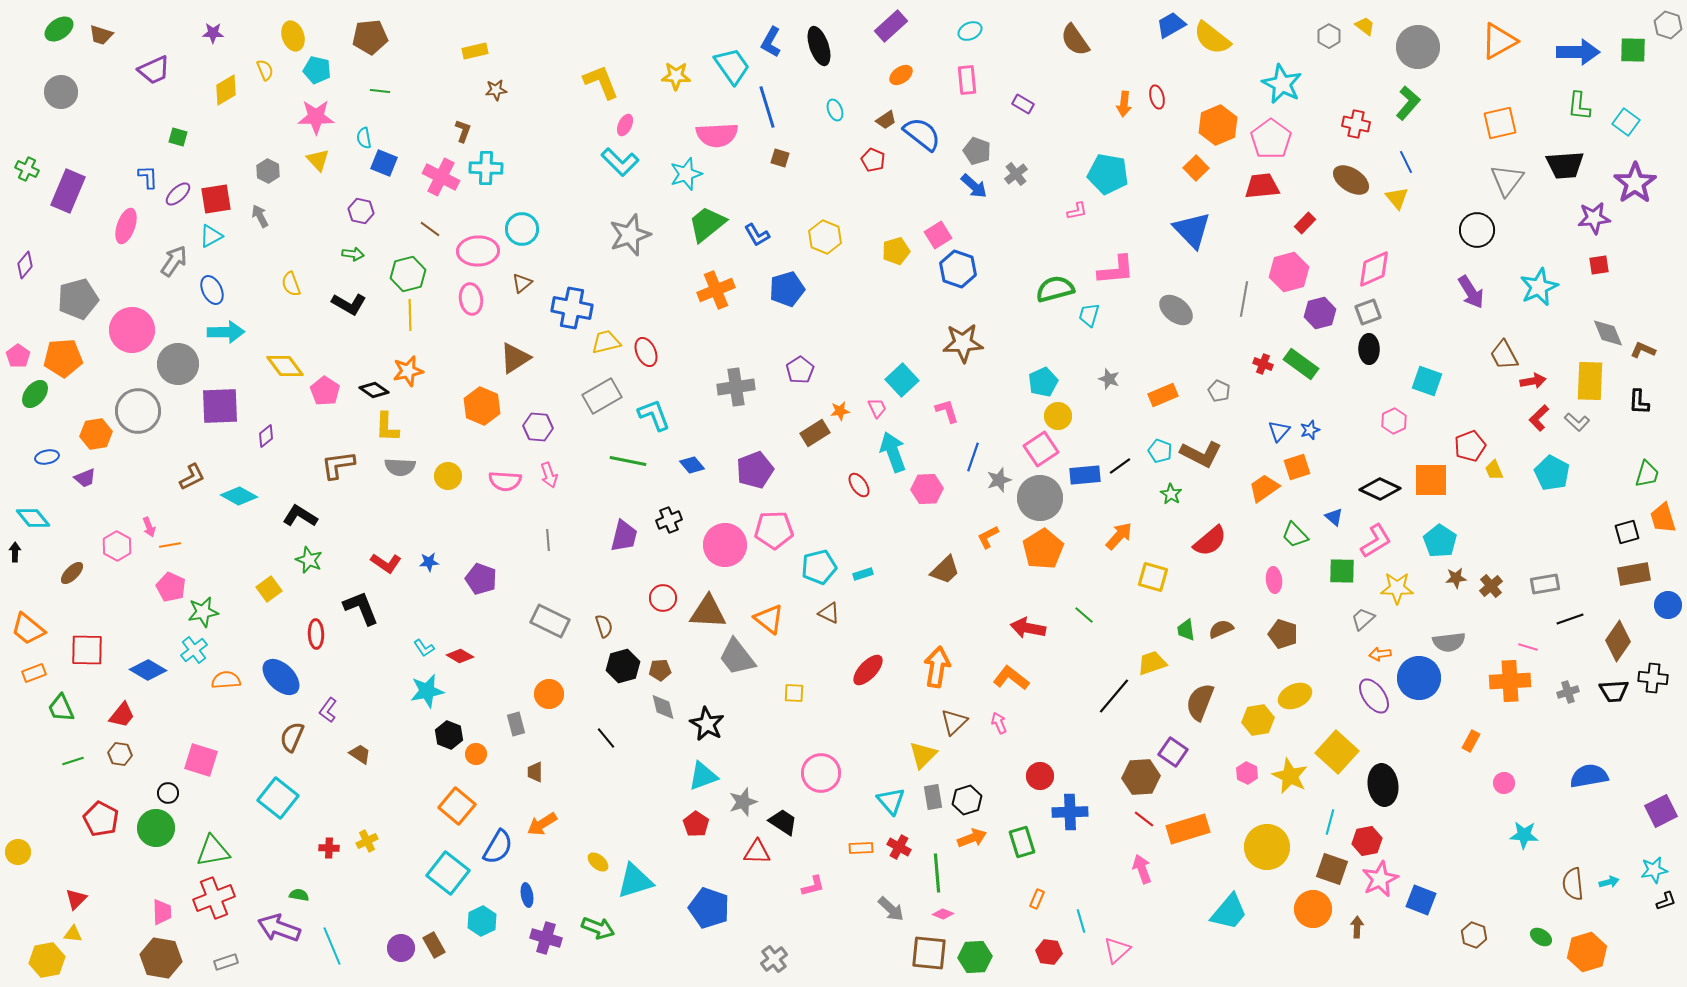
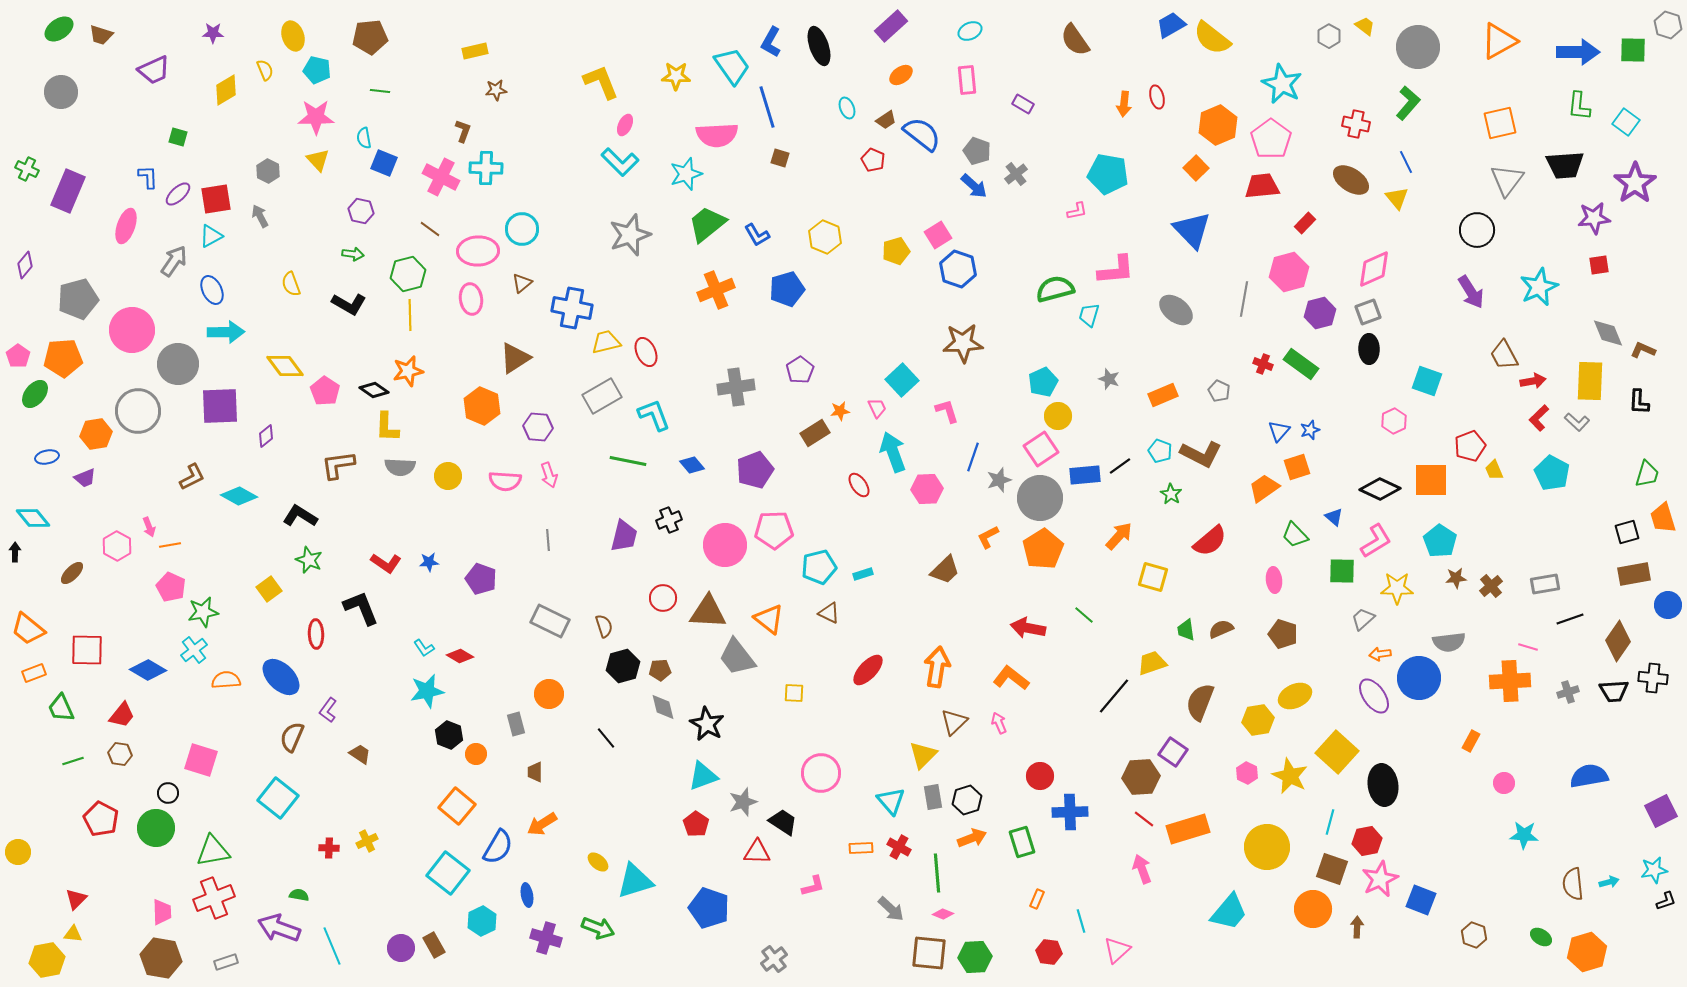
cyan ellipse at (835, 110): moved 12 px right, 2 px up
